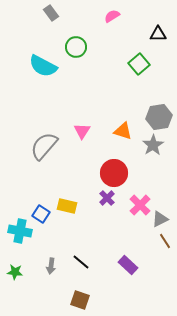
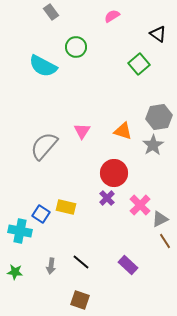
gray rectangle: moved 1 px up
black triangle: rotated 36 degrees clockwise
yellow rectangle: moved 1 px left, 1 px down
